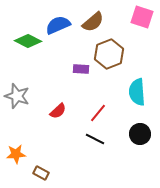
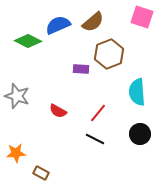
red semicircle: rotated 72 degrees clockwise
orange star: moved 1 px up
